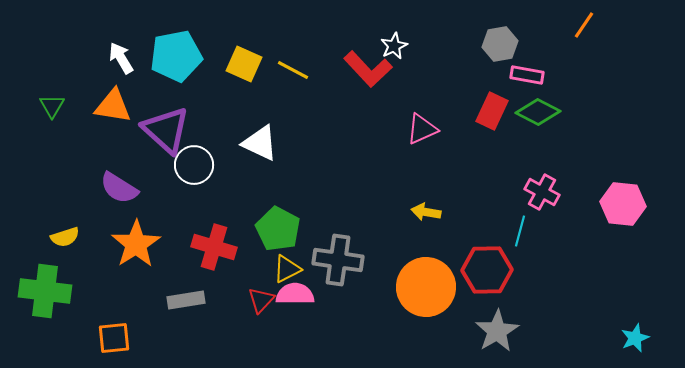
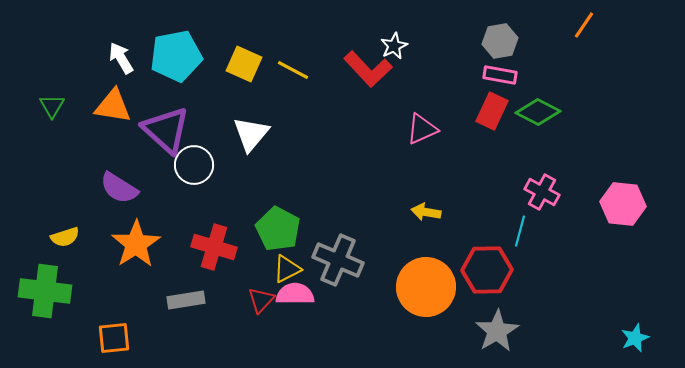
gray hexagon: moved 3 px up
pink rectangle: moved 27 px left
white triangle: moved 9 px left, 9 px up; rotated 45 degrees clockwise
gray cross: rotated 15 degrees clockwise
